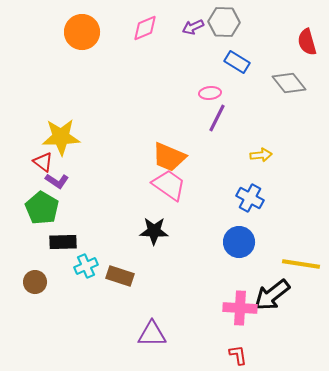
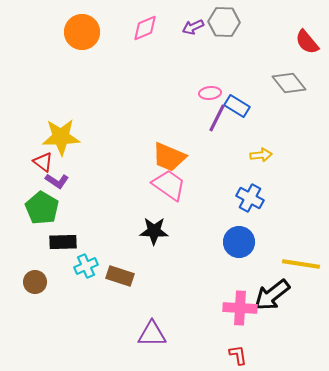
red semicircle: rotated 24 degrees counterclockwise
blue rectangle: moved 44 px down
